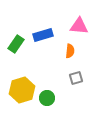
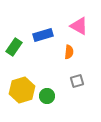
pink triangle: rotated 24 degrees clockwise
green rectangle: moved 2 px left, 3 px down
orange semicircle: moved 1 px left, 1 px down
gray square: moved 1 px right, 3 px down
green circle: moved 2 px up
